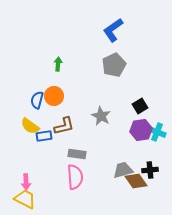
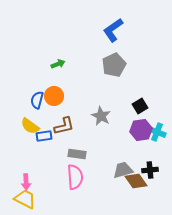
green arrow: rotated 64 degrees clockwise
